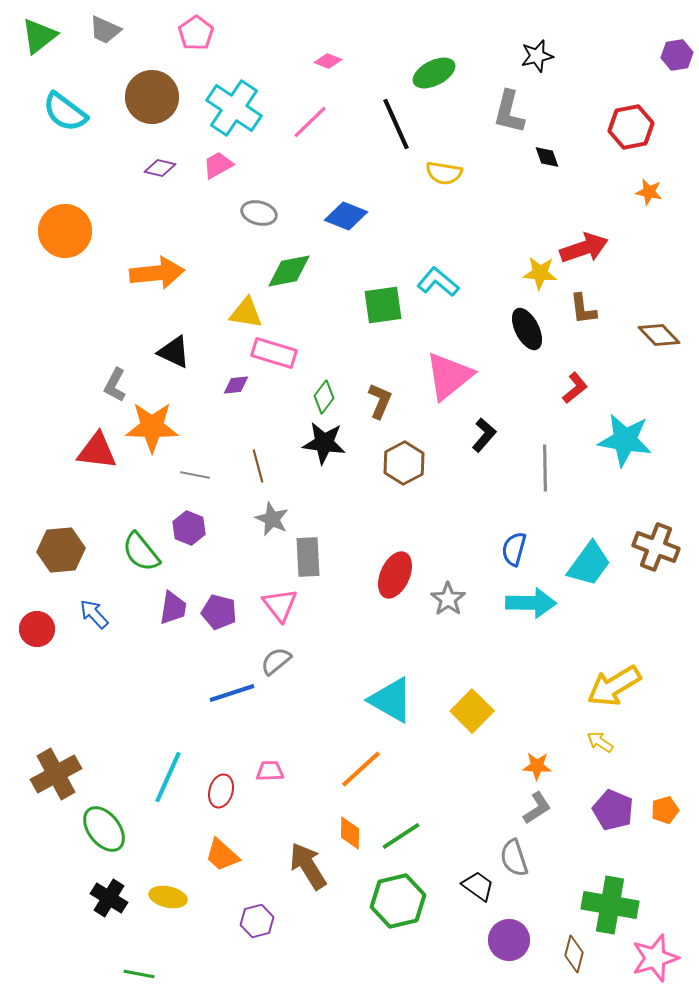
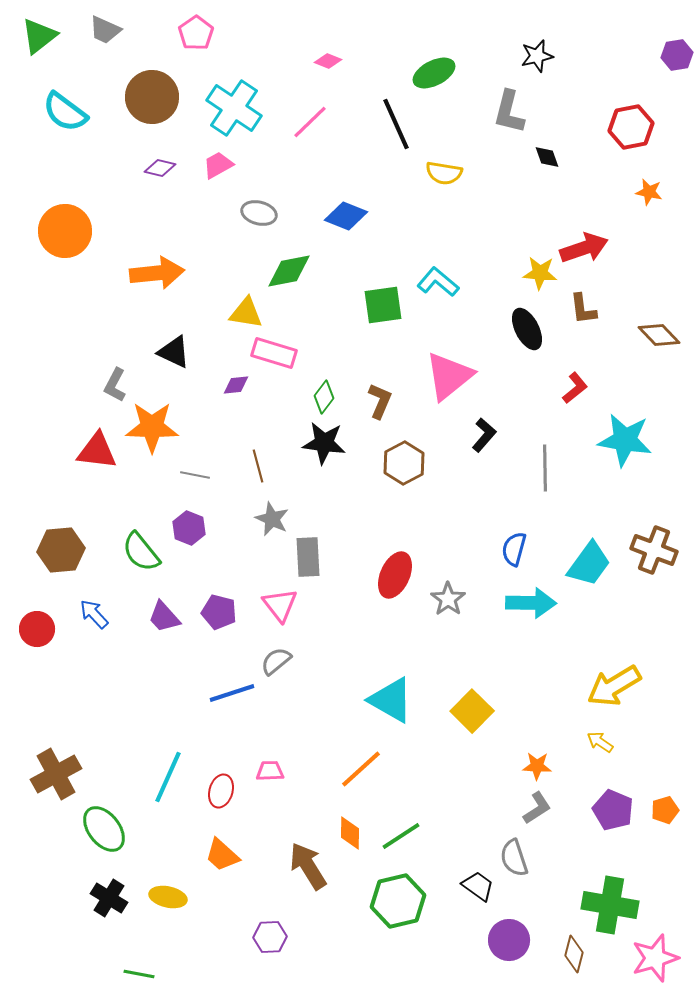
brown cross at (656, 547): moved 2 px left, 3 px down
purple trapezoid at (173, 608): moved 9 px left, 9 px down; rotated 129 degrees clockwise
purple hexagon at (257, 921): moved 13 px right, 16 px down; rotated 12 degrees clockwise
